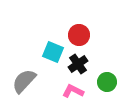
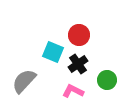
green circle: moved 2 px up
